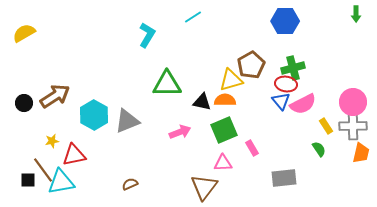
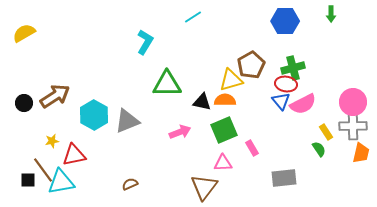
green arrow: moved 25 px left
cyan L-shape: moved 2 px left, 7 px down
yellow rectangle: moved 6 px down
